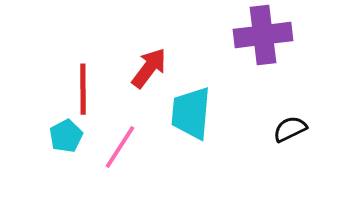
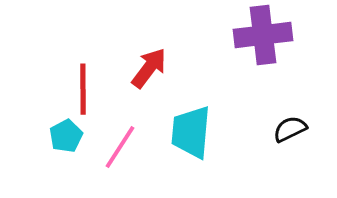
cyan trapezoid: moved 19 px down
